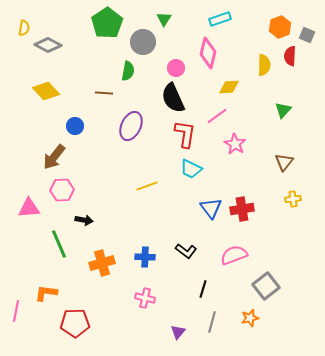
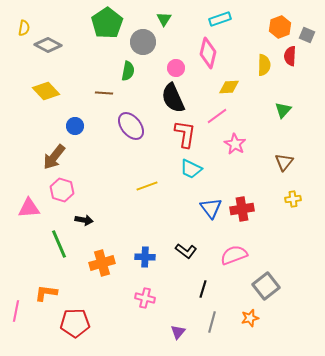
purple ellipse at (131, 126): rotated 64 degrees counterclockwise
pink hexagon at (62, 190): rotated 20 degrees clockwise
